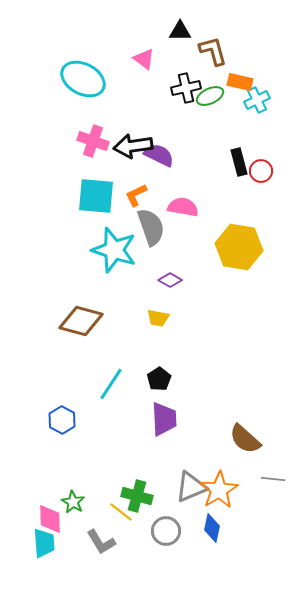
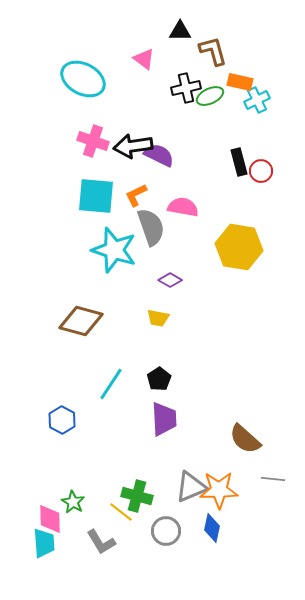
orange star: rotated 30 degrees clockwise
